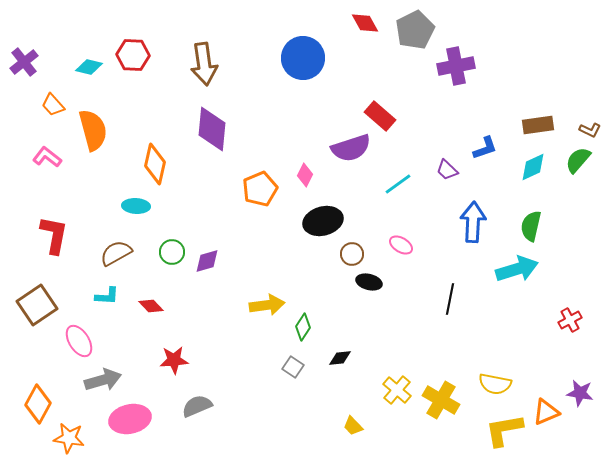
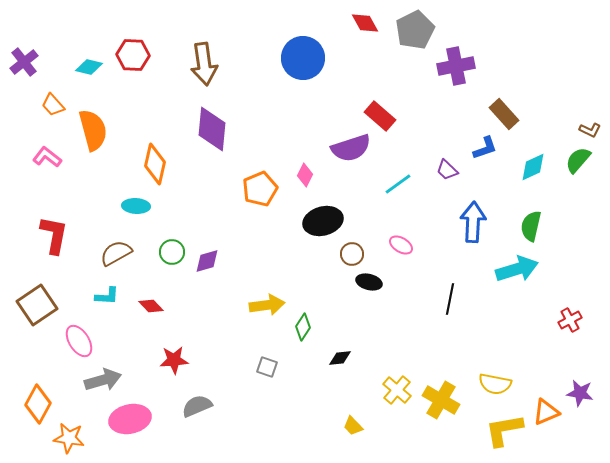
brown rectangle at (538, 125): moved 34 px left, 11 px up; rotated 56 degrees clockwise
gray square at (293, 367): moved 26 px left; rotated 15 degrees counterclockwise
